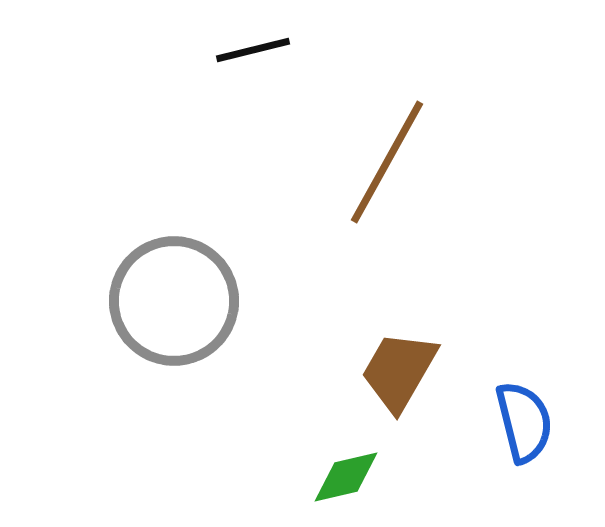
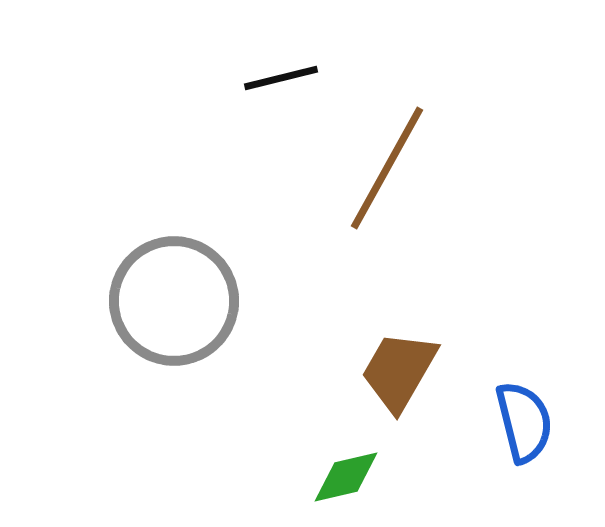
black line: moved 28 px right, 28 px down
brown line: moved 6 px down
